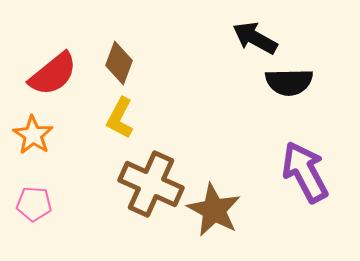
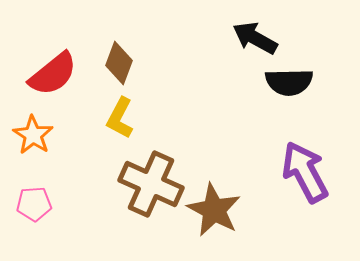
pink pentagon: rotated 8 degrees counterclockwise
